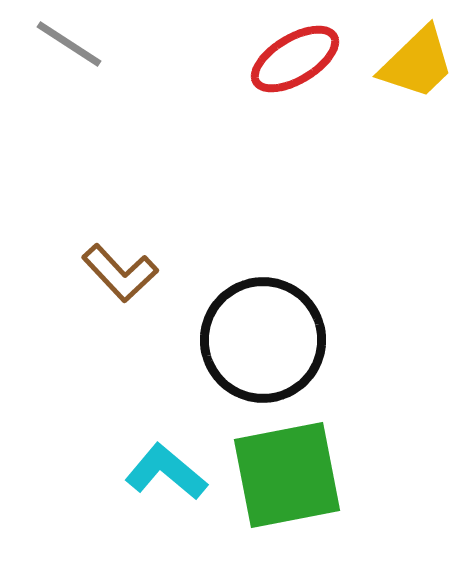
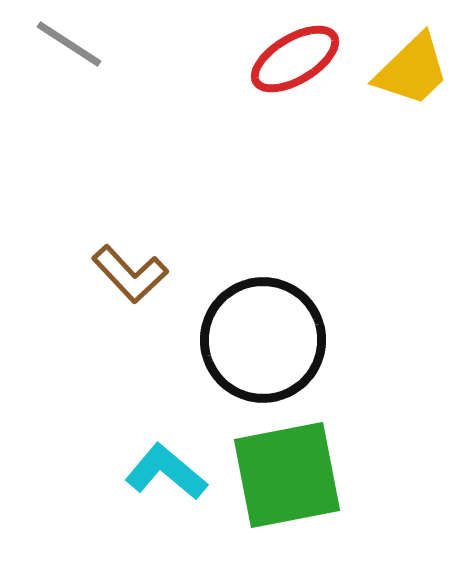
yellow trapezoid: moved 5 px left, 7 px down
brown L-shape: moved 10 px right, 1 px down
